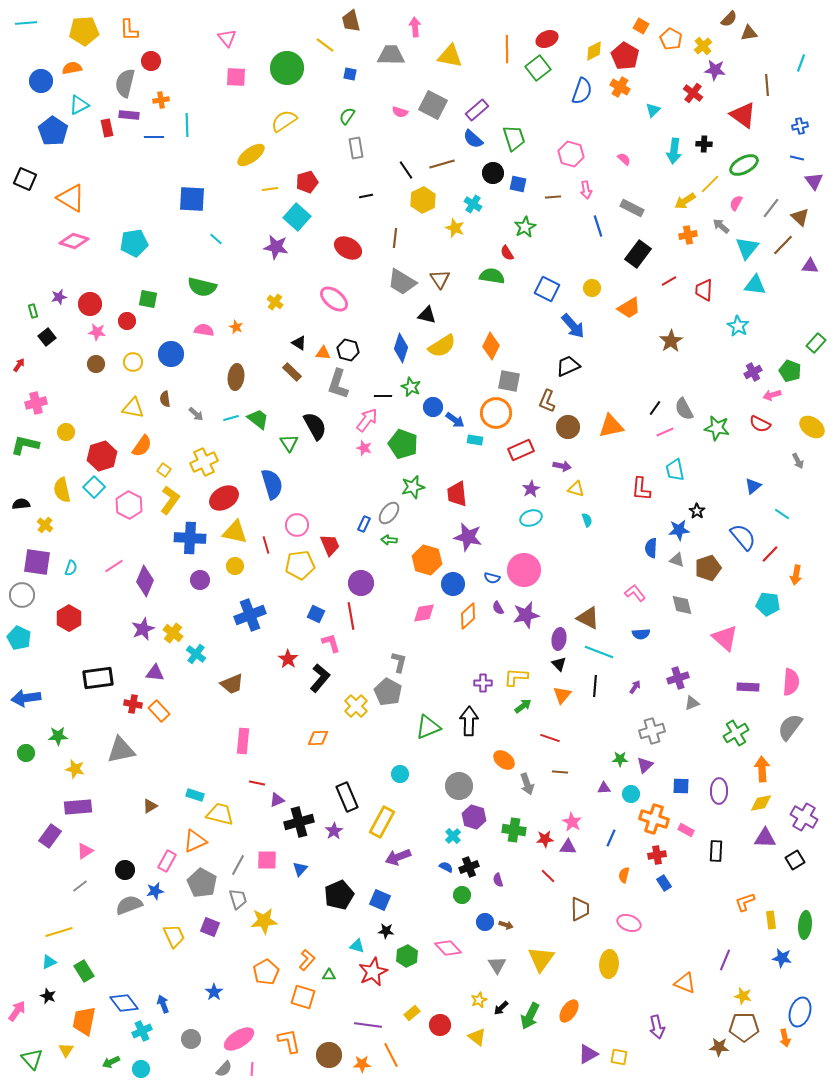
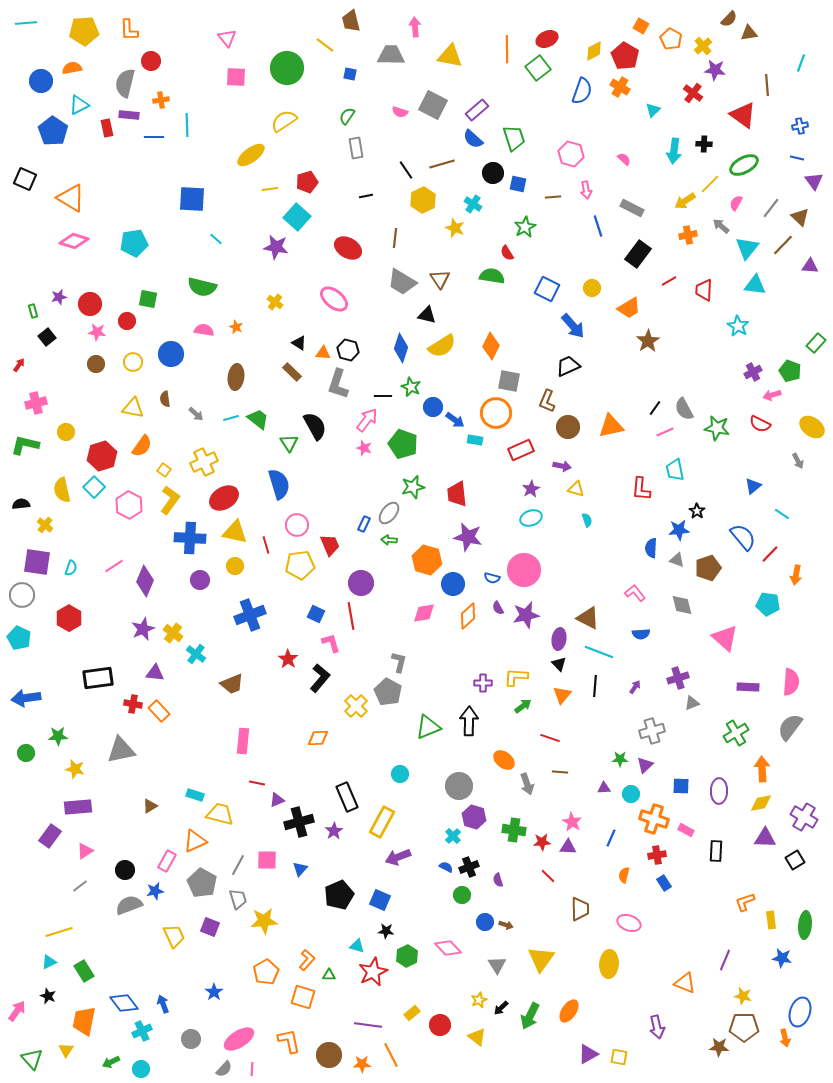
brown star at (671, 341): moved 23 px left
blue semicircle at (272, 484): moved 7 px right
red star at (545, 839): moved 3 px left, 3 px down
